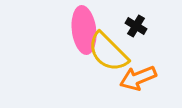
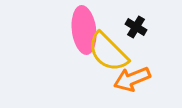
black cross: moved 1 px down
orange arrow: moved 6 px left, 1 px down
